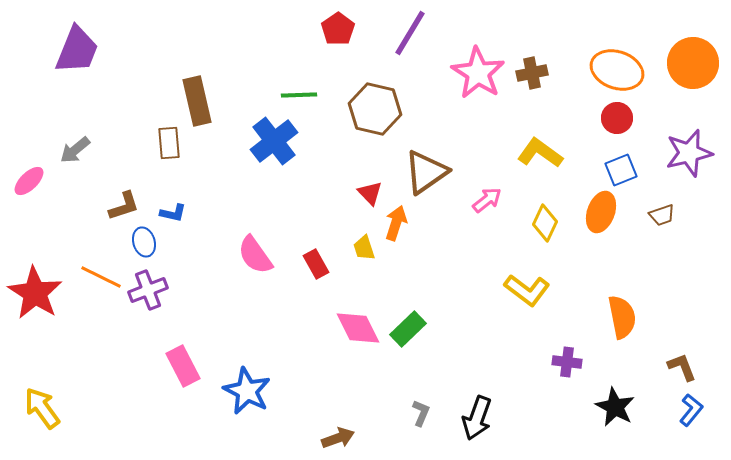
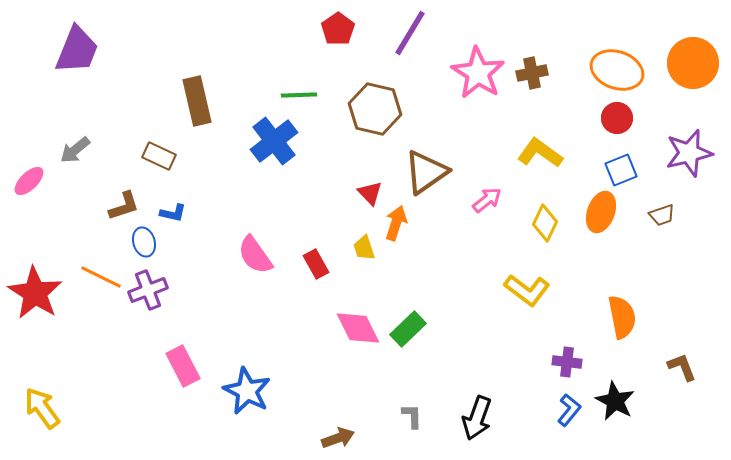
brown rectangle at (169, 143): moved 10 px left, 13 px down; rotated 60 degrees counterclockwise
black star at (615, 407): moved 6 px up
blue L-shape at (691, 410): moved 122 px left
gray L-shape at (421, 413): moved 9 px left, 3 px down; rotated 24 degrees counterclockwise
